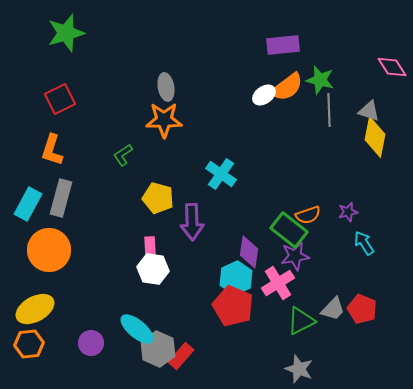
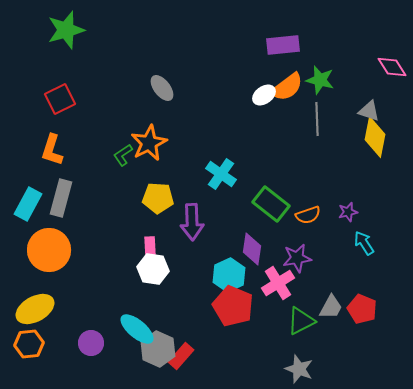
green star at (66, 33): moved 3 px up
gray ellipse at (166, 87): moved 4 px left, 1 px down; rotated 28 degrees counterclockwise
gray line at (329, 110): moved 12 px left, 9 px down
orange star at (164, 120): moved 15 px left, 23 px down; rotated 27 degrees counterclockwise
yellow pentagon at (158, 198): rotated 12 degrees counterclockwise
green rectangle at (289, 230): moved 18 px left, 26 px up
purple diamond at (249, 252): moved 3 px right, 3 px up
purple star at (295, 256): moved 2 px right, 2 px down
cyan hexagon at (236, 278): moved 7 px left, 3 px up
gray trapezoid at (333, 309): moved 2 px left, 2 px up; rotated 16 degrees counterclockwise
